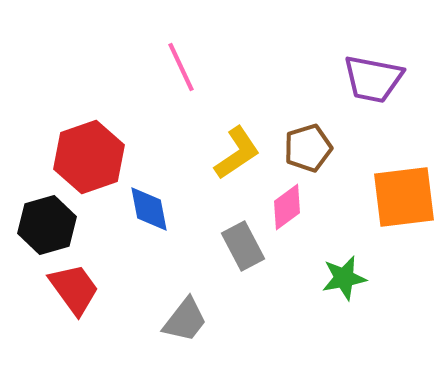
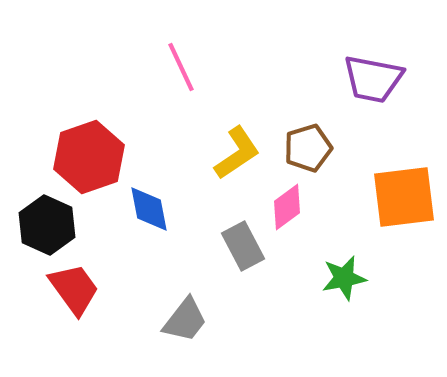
black hexagon: rotated 20 degrees counterclockwise
